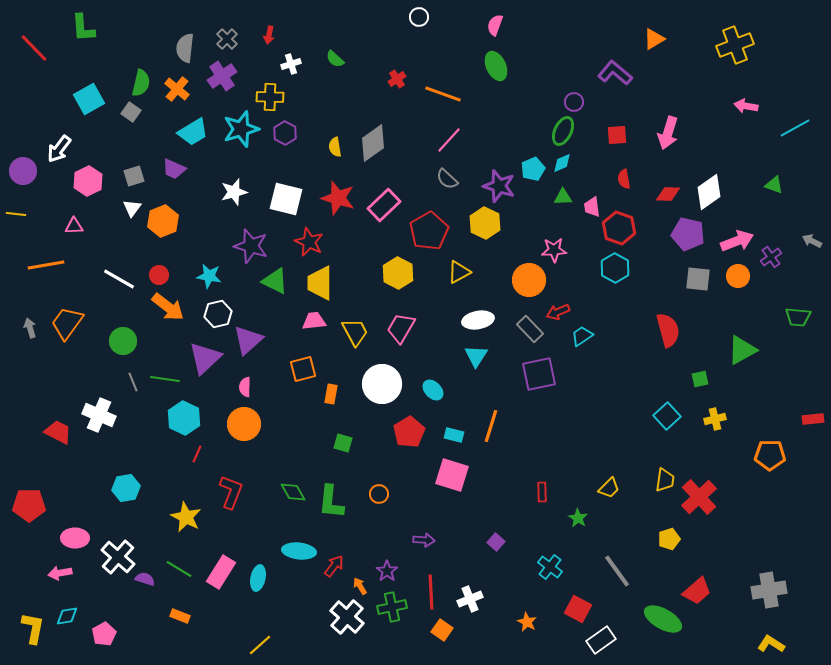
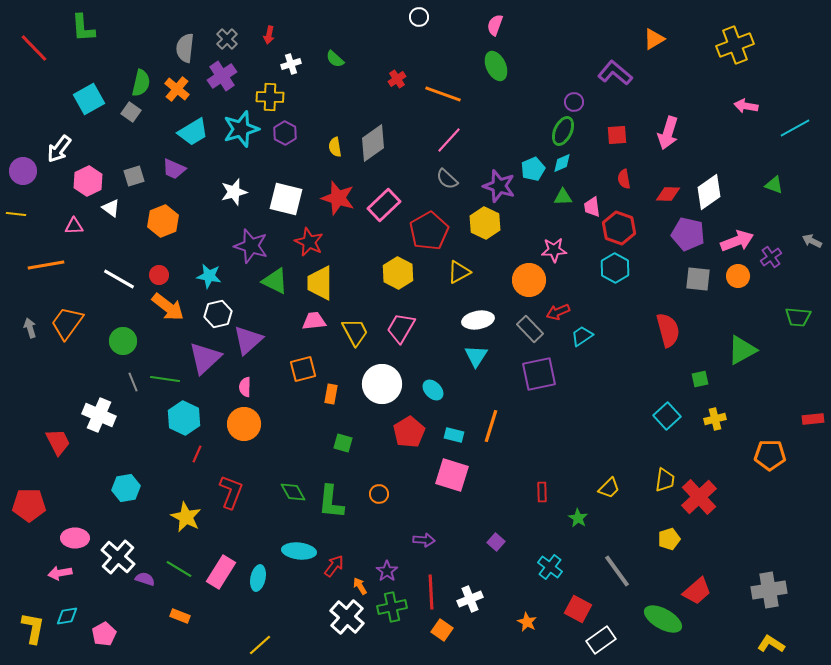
white triangle at (132, 208): moved 21 px left; rotated 30 degrees counterclockwise
red trapezoid at (58, 432): moved 10 px down; rotated 36 degrees clockwise
